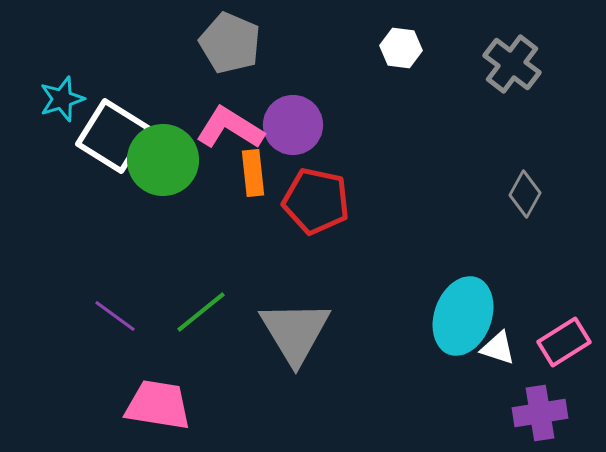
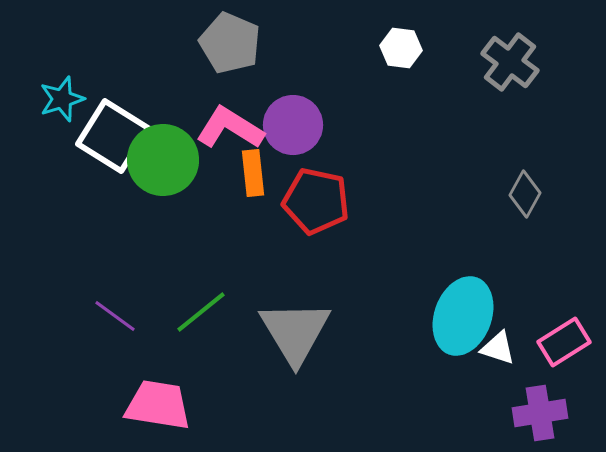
gray cross: moved 2 px left, 2 px up
